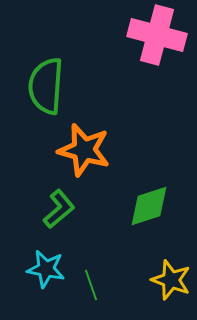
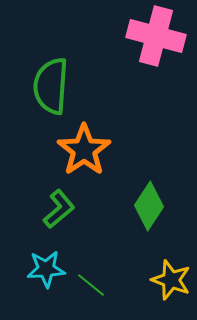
pink cross: moved 1 px left, 1 px down
green semicircle: moved 5 px right
orange star: rotated 22 degrees clockwise
green diamond: rotated 39 degrees counterclockwise
cyan star: rotated 15 degrees counterclockwise
green line: rotated 32 degrees counterclockwise
